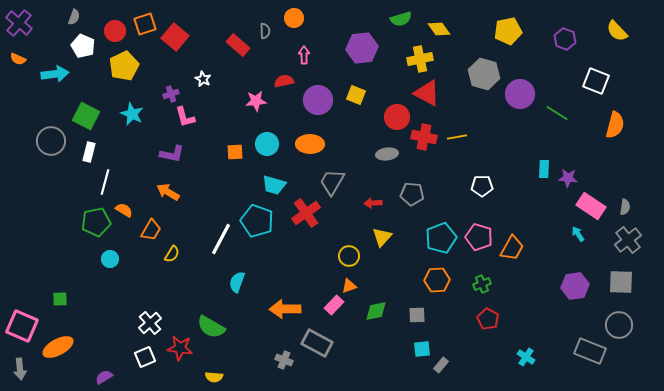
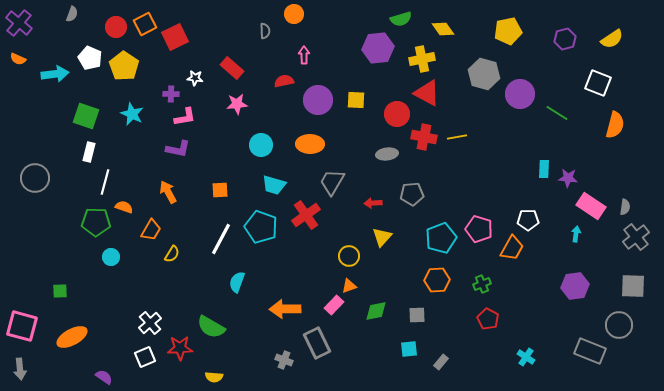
gray semicircle at (74, 17): moved 2 px left, 3 px up
orange circle at (294, 18): moved 4 px up
orange square at (145, 24): rotated 10 degrees counterclockwise
yellow diamond at (439, 29): moved 4 px right
red circle at (115, 31): moved 1 px right, 4 px up
yellow semicircle at (617, 31): moved 5 px left, 8 px down; rotated 80 degrees counterclockwise
red square at (175, 37): rotated 24 degrees clockwise
purple hexagon at (565, 39): rotated 25 degrees clockwise
red rectangle at (238, 45): moved 6 px left, 23 px down
white pentagon at (83, 46): moved 7 px right, 12 px down
purple hexagon at (362, 48): moved 16 px right
yellow cross at (420, 59): moved 2 px right
yellow pentagon at (124, 66): rotated 12 degrees counterclockwise
white star at (203, 79): moved 8 px left, 1 px up; rotated 21 degrees counterclockwise
white square at (596, 81): moved 2 px right, 2 px down
purple cross at (171, 94): rotated 21 degrees clockwise
yellow square at (356, 95): moved 5 px down; rotated 18 degrees counterclockwise
pink star at (256, 101): moved 19 px left, 3 px down
green square at (86, 116): rotated 8 degrees counterclockwise
pink L-shape at (185, 117): rotated 85 degrees counterclockwise
red circle at (397, 117): moved 3 px up
gray circle at (51, 141): moved 16 px left, 37 px down
cyan circle at (267, 144): moved 6 px left, 1 px down
orange square at (235, 152): moved 15 px left, 38 px down
purple L-shape at (172, 154): moved 6 px right, 5 px up
white pentagon at (482, 186): moved 46 px right, 34 px down
orange arrow at (168, 192): rotated 30 degrees clockwise
gray pentagon at (412, 194): rotated 10 degrees counterclockwise
orange semicircle at (124, 210): moved 3 px up; rotated 12 degrees counterclockwise
red cross at (306, 213): moved 2 px down
cyan pentagon at (257, 221): moved 4 px right, 6 px down
green pentagon at (96, 222): rotated 12 degrees clockwise
cyan arrow at (578, 234): moved 2 px left; rotated 42 degrees clockwise
pink pentagon at (479, 237): moved 8 px up
gray cross at (628, 240): moved 8 px right, 3 px up
cyan circle at (110, 259): moved 1 px right, 2 px up
gray square at (621, 282): moved 12 px right, 4 px down
green square at (60, 299): moved 8 px up
pink square at (22, 326): rotated 8 degrees counterclockwise
gray rectangle at (317, 343): rotated 36 degrees clockwise
orange ellipse at (58, 347): moved 14 px right, 10 px up
red star at (180, 348): rotated 10 degrees counterclockwise
cyan square at (422, 349): moved 13 px left
gray rectangle at (441, 365): moved 3 px up
purple semicircle at (104, 377): rotated 66 degrees clockwise
